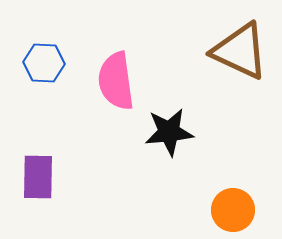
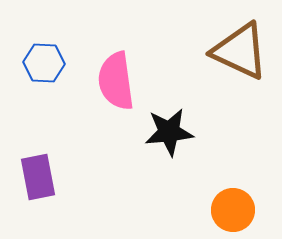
purple rectangle: rotated 12 degrees counterclockwise
